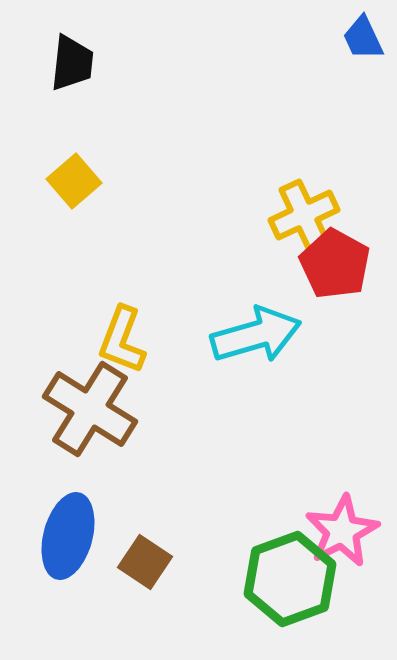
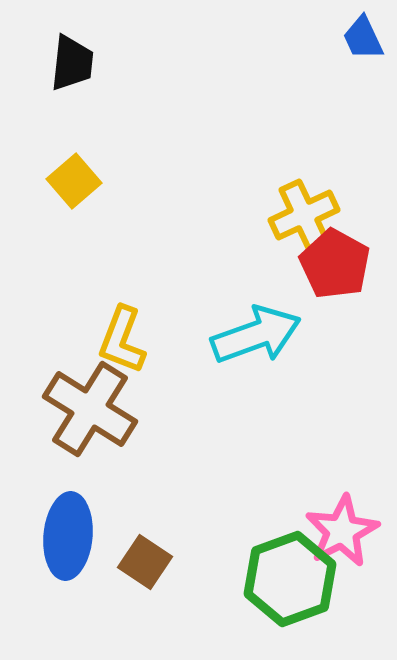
cyan arrow: rotated 4 degrees counterclockwise
blue ellipse: rotated 10 degrees counterclockwise
